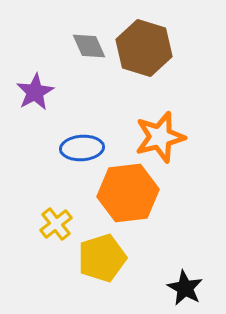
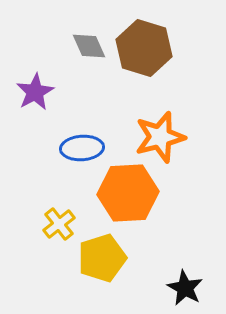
orange hexagon: rotated 4 degrees clockwise
yellow cross: moved 3 px right
